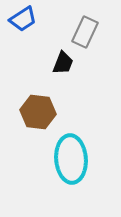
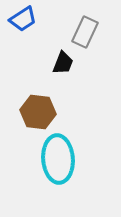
cyan ellipse: moved 13 px left
